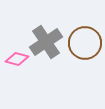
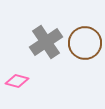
pink diamond: moved 22 px down
